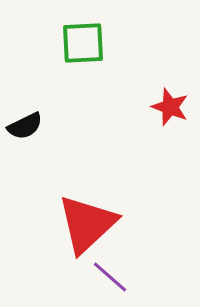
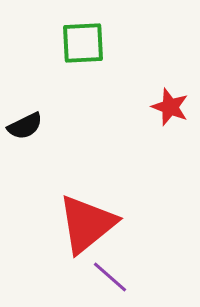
red triangle: rotated 4 degrees clockwise
